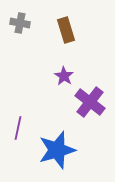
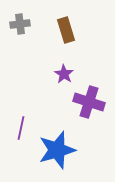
gray cross: moved 1 px down; rotated 18 degrees counterclockwise
purple star: moved 2 px up
purple cross: moved 1 px left; rotated 20 degrees counterclockwise
purple line: moved 3 px right
